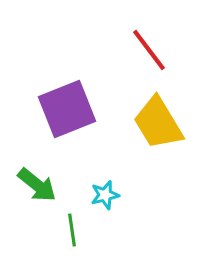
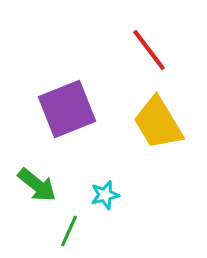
green line: moved 3 px left, 1 px down; rotated 32 degrees clockwise
